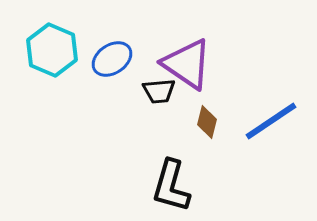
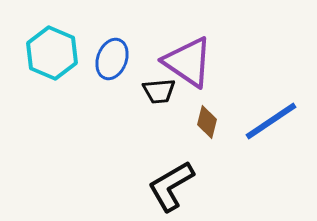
cyan hexagon: moved 3 px down
blue ellipse: rotated 36 degrees counterclockwise
purple triangle: moved 1 px right, 2 px up
black L-shape: rotated 44 degrees clockwise
